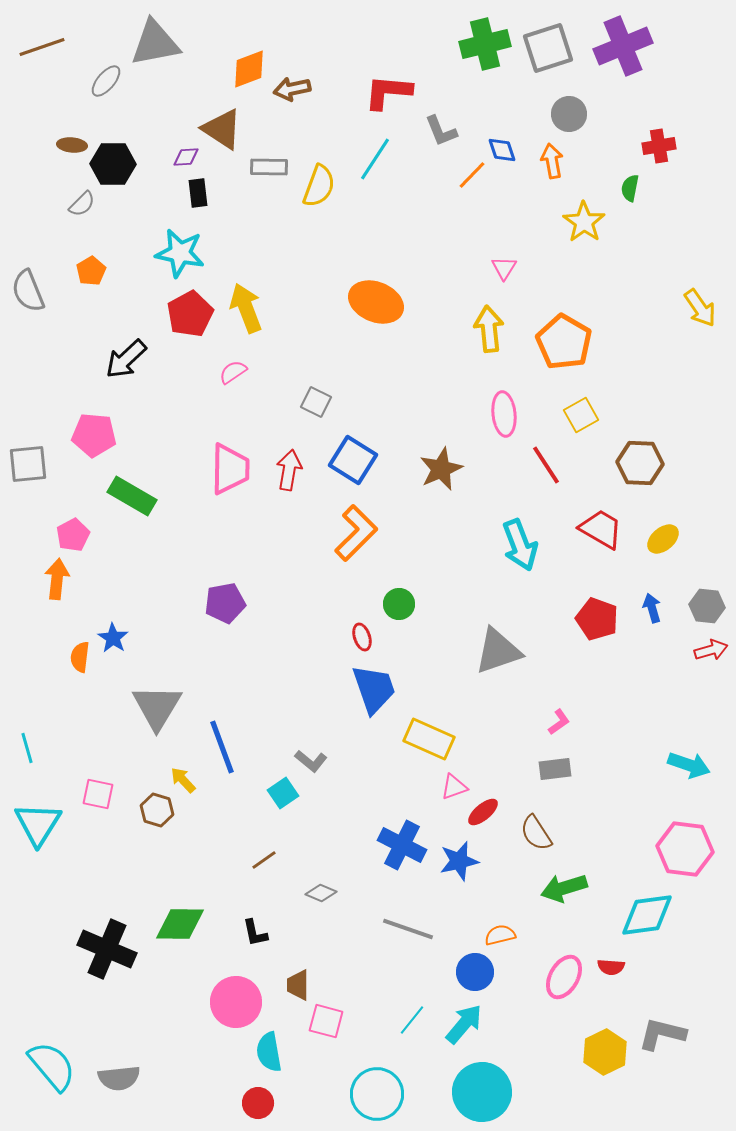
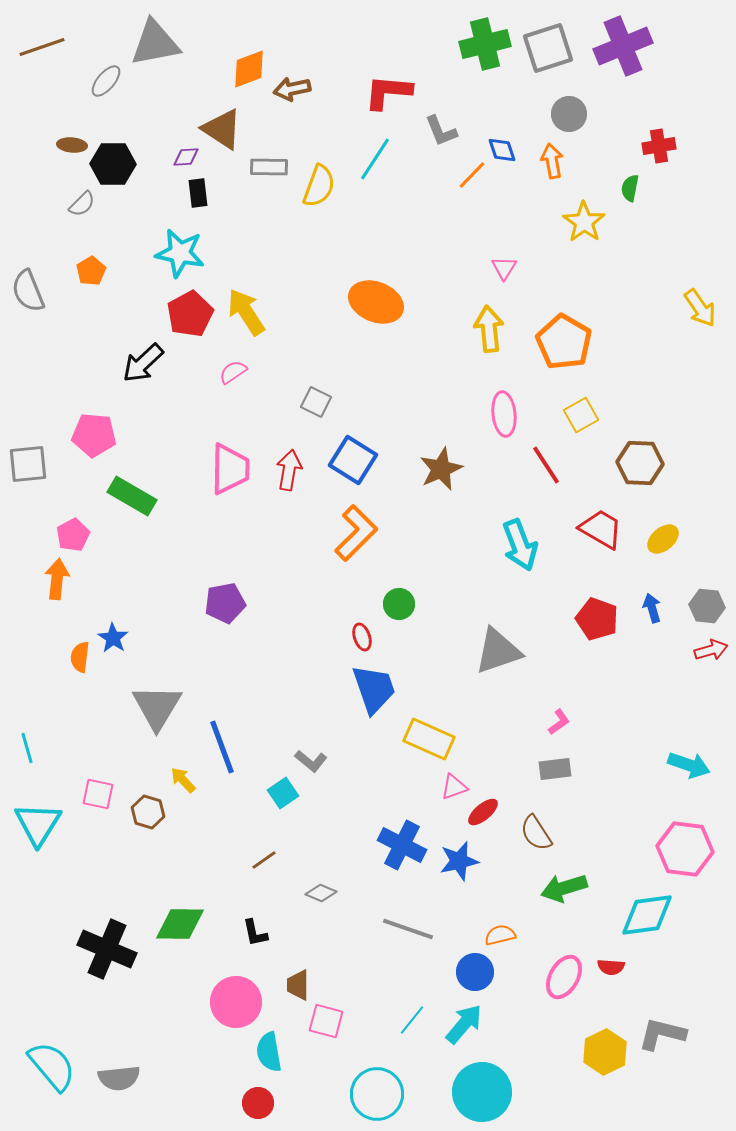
yellow arrow at (246, 308): moved 4 px down; rotated 12 degrees counterclockwise
black arrow at (126, 359): moved 17 px right, 4 px down
brown hexagon at (157, 810): moved 9 px left, 2 px down
